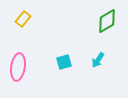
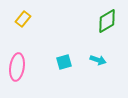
cyan arrow: rotated 105 degrees counterclockwise
pink ellipse: moved 1 px left
